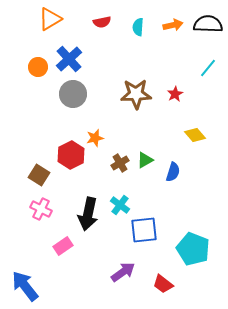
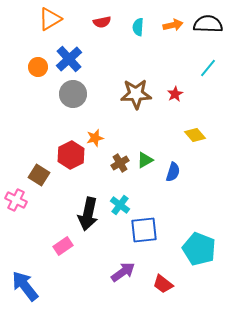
pink cross: moved 25 px left, 9 px up
cyan pentagon: moved 6 px right
